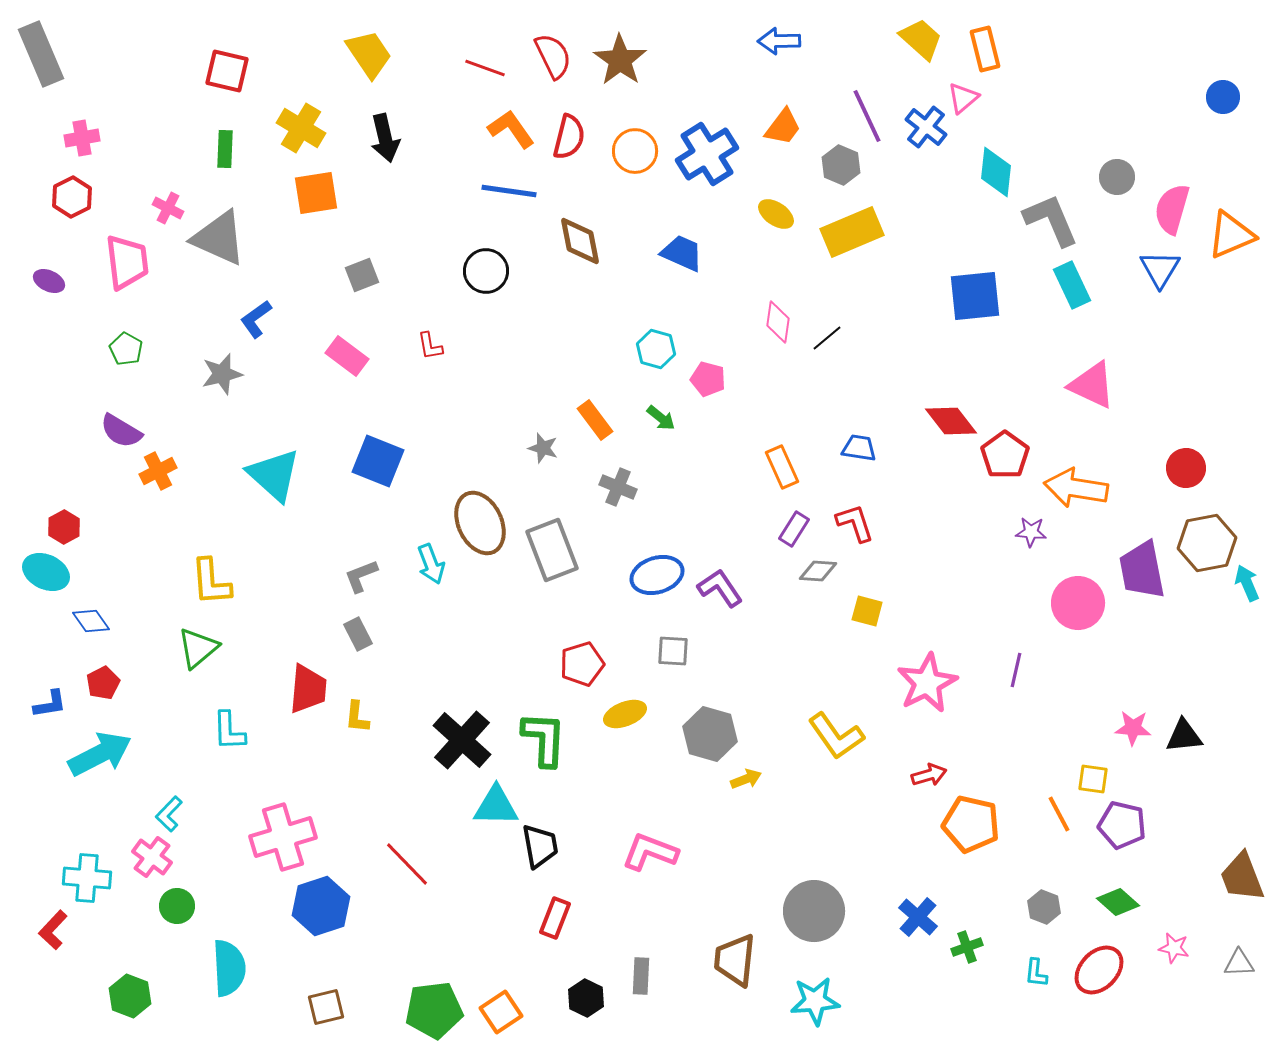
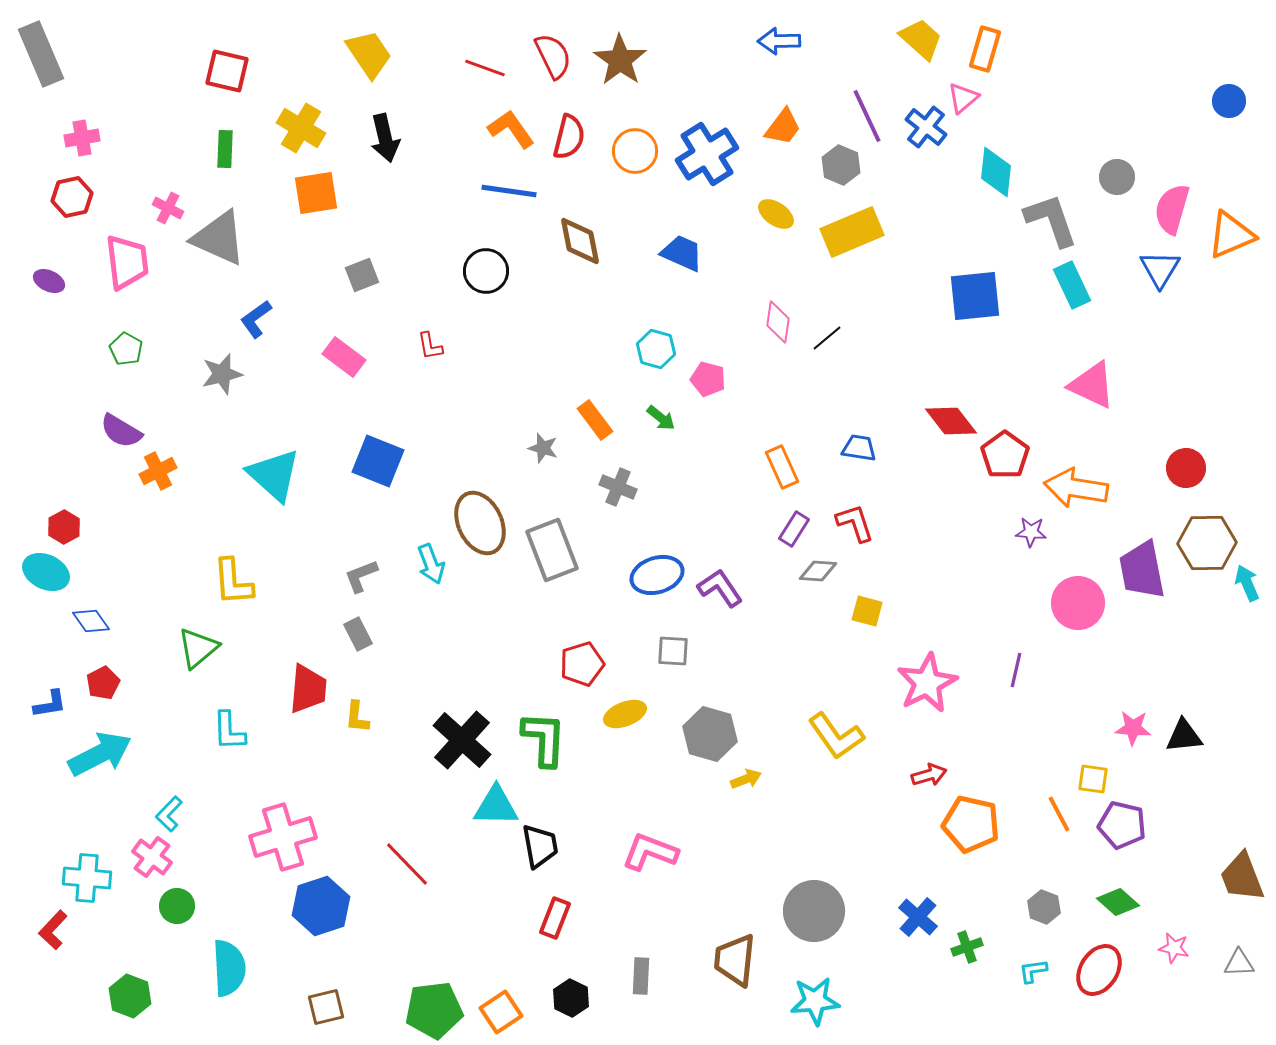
orange rectangle at (985, 49): rotated 30 degrees clockwise
blue circle at (1223, 97): moved 6 px right, 4 px down
red hexagon at (72, 197): rotated 15 degrees clockwise
gray L-shape at (1051, 220): rotated 4 degrees clockwise
pink rectangle at (347, 356): moved 3 px left, 1 px down
brown hexagon at (1207, 543): rotated 10 degrees clockwise
yellow L-shape at (211, 582): moved 22 px right
red ellipse at (1099, 970): rotated 12 degrees counterclockwise
cyan L-shape at (1036, 973): moved 3 px left, 2 px up; rotated 76 degrees clockwise
black hexagon at (586, 998): moved 15 px left
